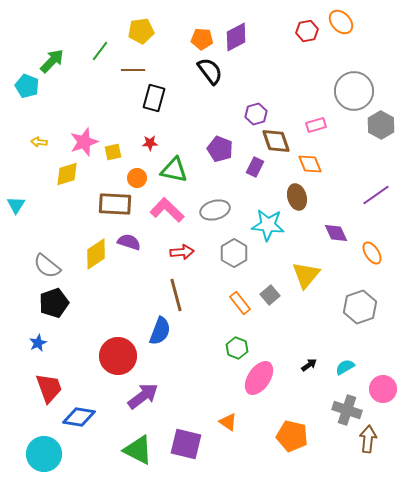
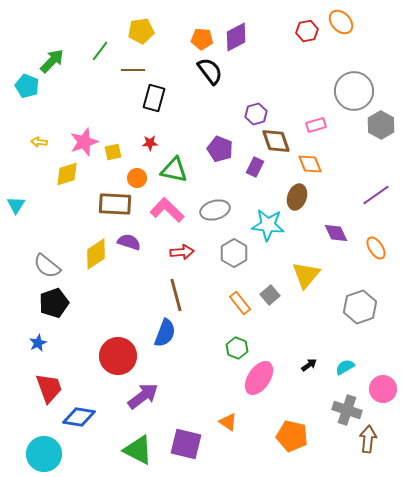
brown ellipse at (297, 197): rotated 35 degrees clockwise
orange ellipse at (372, 253): moved 4 px right, 5 px up
blue semicircle at (160, 331): moved 5 px right, 2 px down
